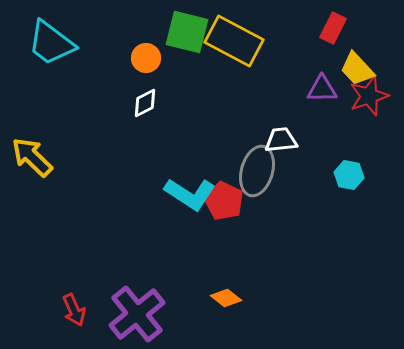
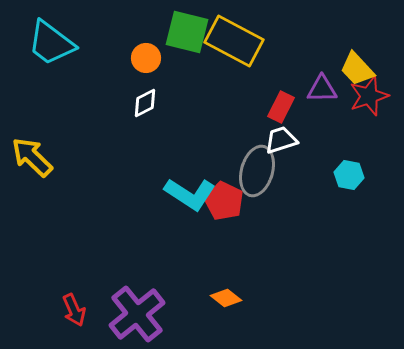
red rectangle: moved 52 px left, 79 px down
white trapezoid: rotated 12 degrees counterclockwise
